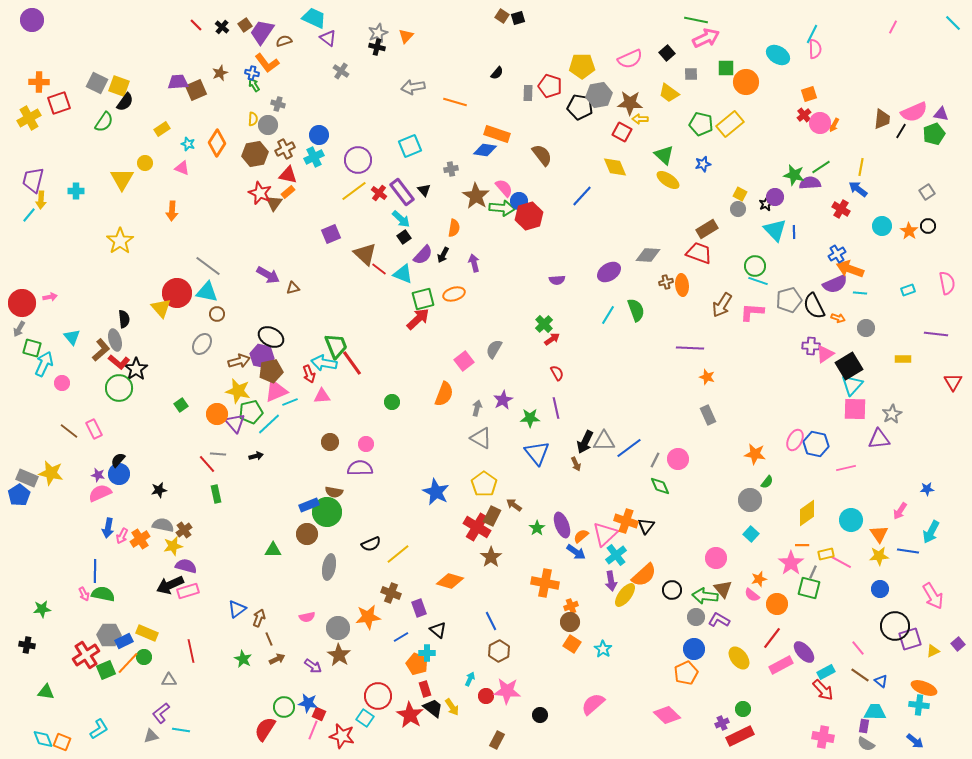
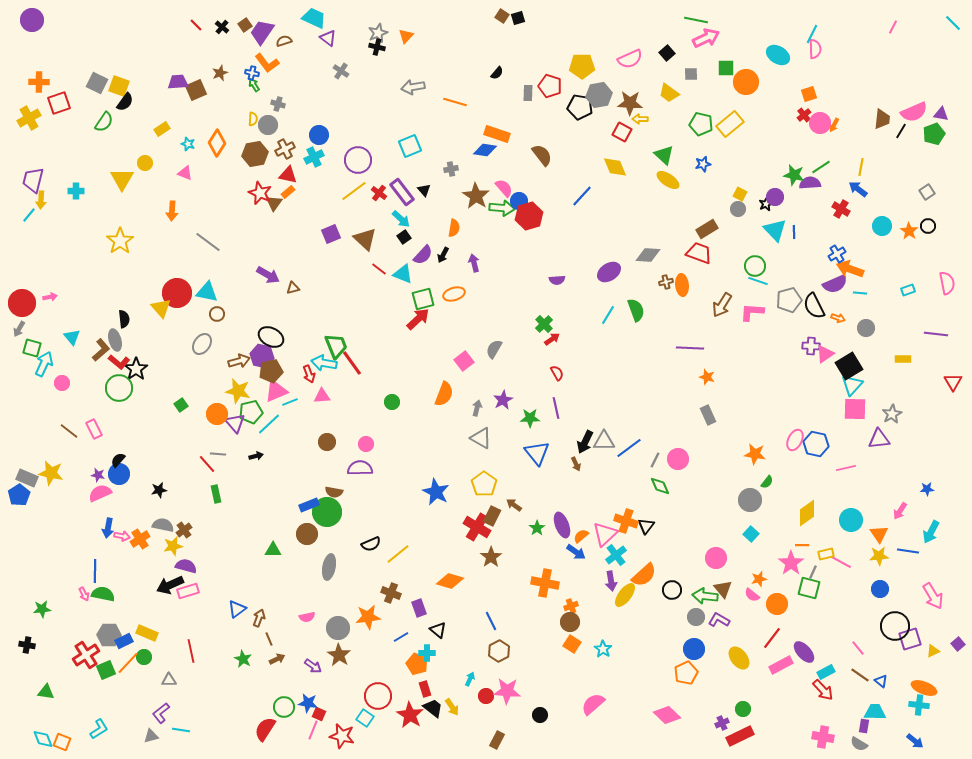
pink triangle at (182, 168): moved 3 px right, 5 px down
brown triangle at (365, 254): moved 15 px up
gray line at (208, 266): moved 24 px up
brown circle at (330, 442): moved 3 px left
pink arrow at (122, 536): rotated 105 degrees counterclockwise
gray semicircle at (866, 744): moved 7 px left
